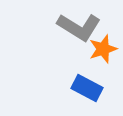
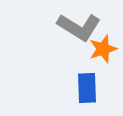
blue rectangle: rotated 60 degrees clockwise
